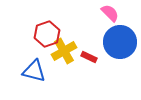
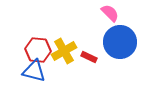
red hexagon: moved 9 px left, 16 px down; rotated 25 degrees clockwise
